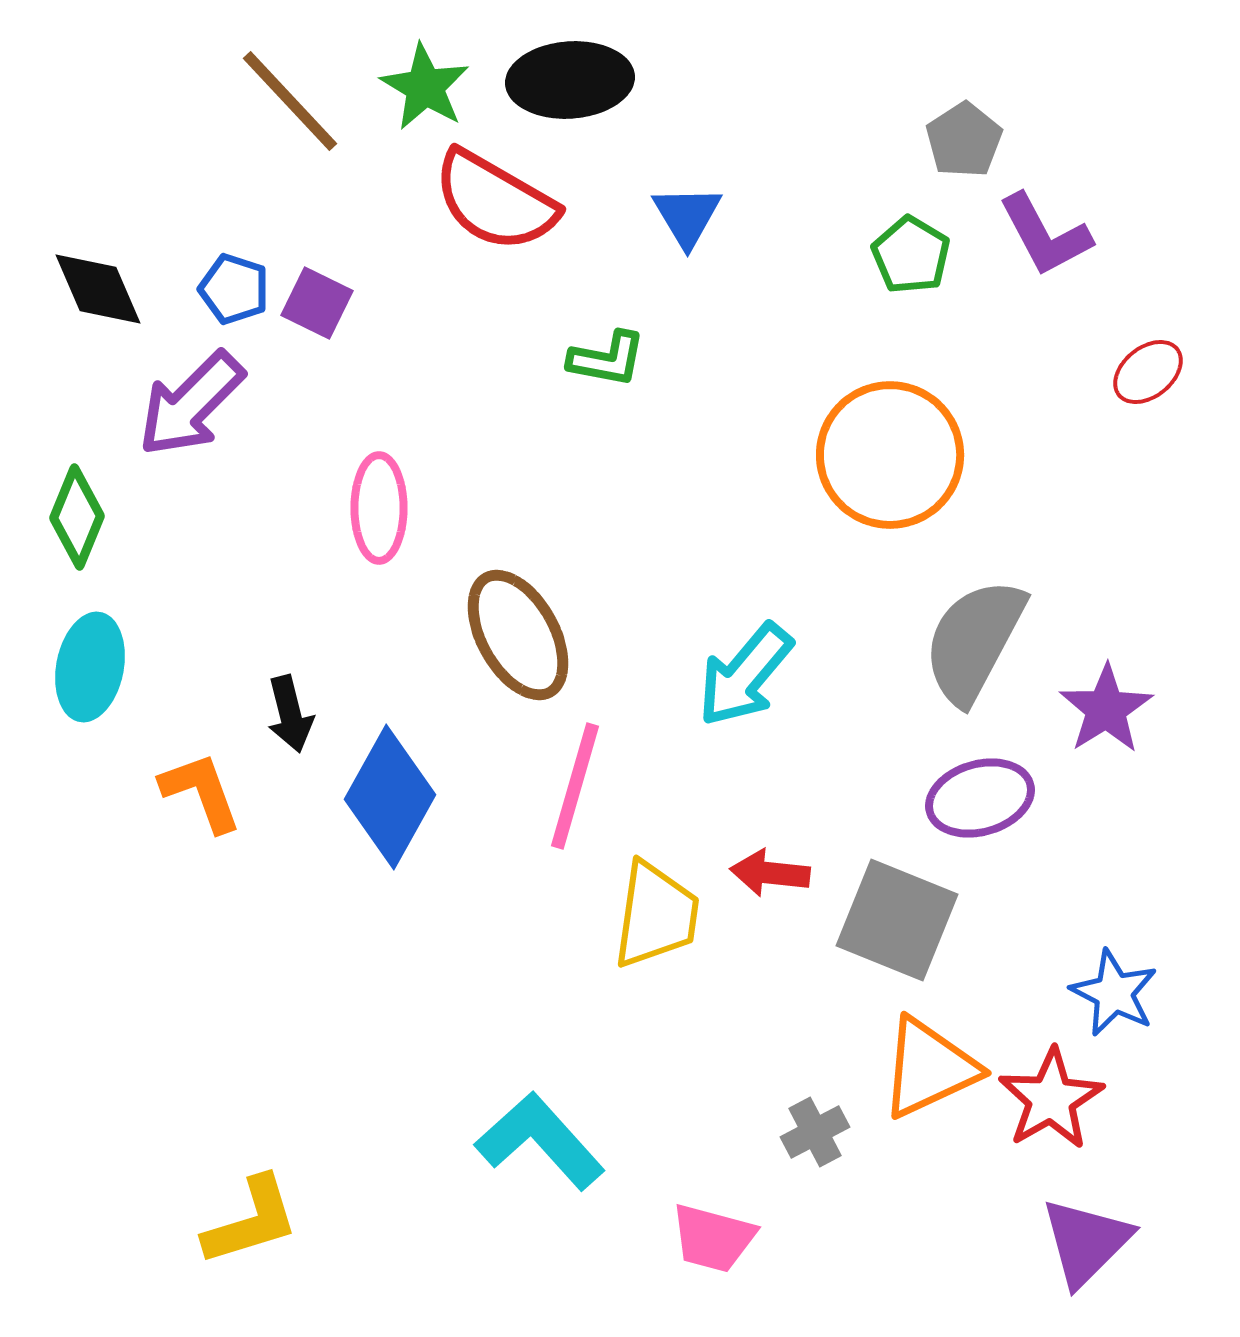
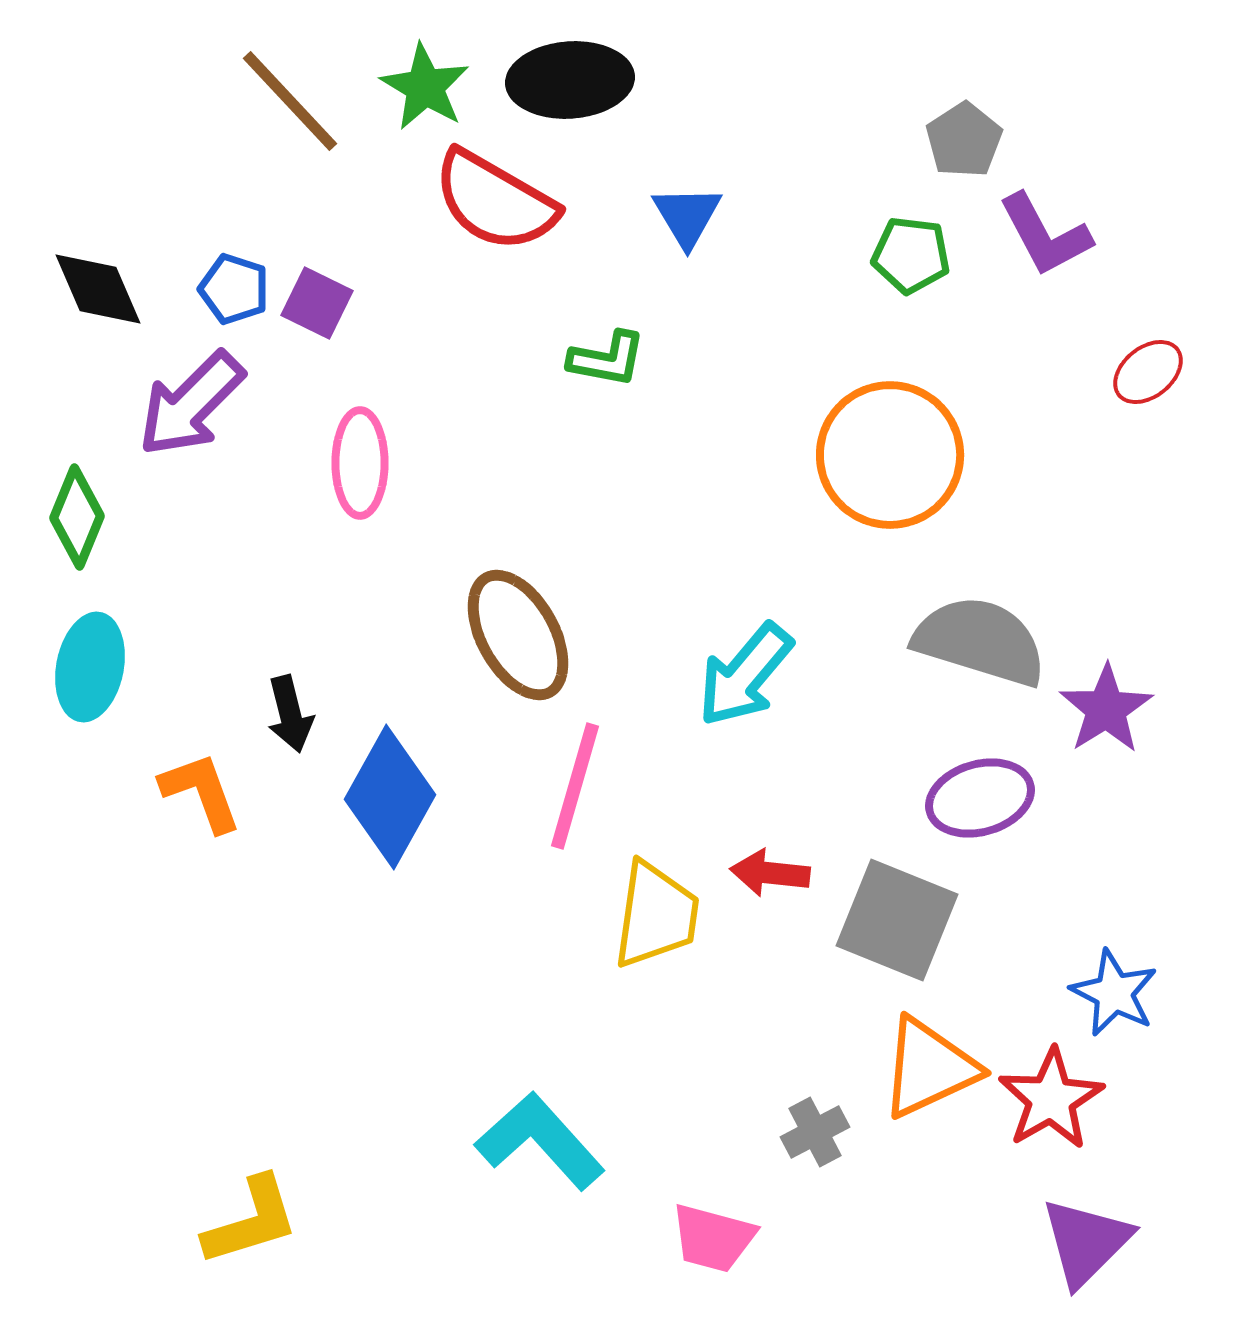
green pentagon: rotated 24 degrees counterclockwise
pink ellipse: moved 19 px left, 45 px up
gray semicircle: moved 6 px right; rotated 79 degrees clockwise
